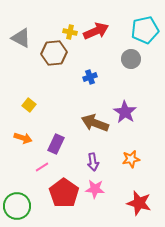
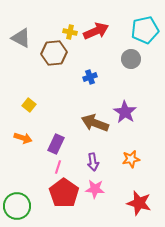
pink line: moved 16 px right; rotated 40 degrees counterclockwise
